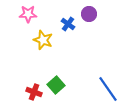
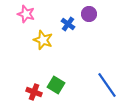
pink star: moved 2 px left; rotated 18 degrees clockwise
green square: rotated 18 degrees counterclockwise
blue line: moved 1 px left, 4 px up
